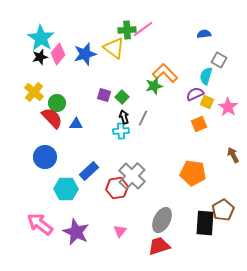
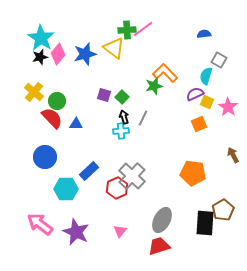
green circle: moved 2 px up
red hexagon: rotated 15 degrees counterclockwise
